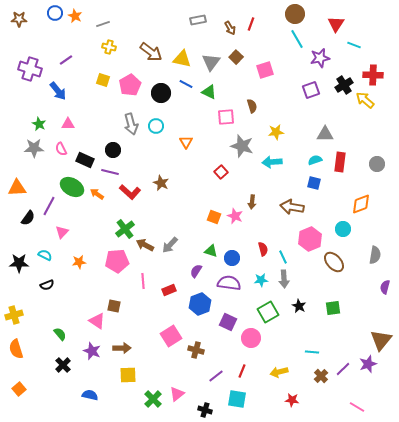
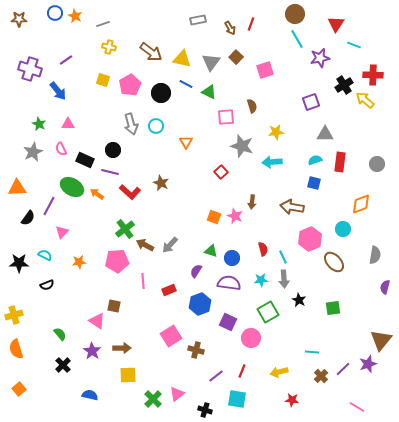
purple square at (311, 90): moved 12 px down
gray star at (34, 148): moved 1 px left, 4 px down; rotated 24 degrees counterclockwise
black star at (299, 306): moved 6 px up
purple star at (92, 351): rotated 12 degrees clockwise
